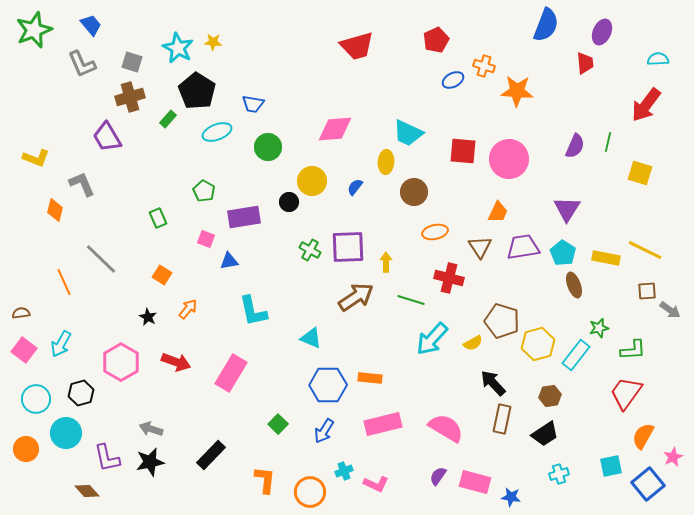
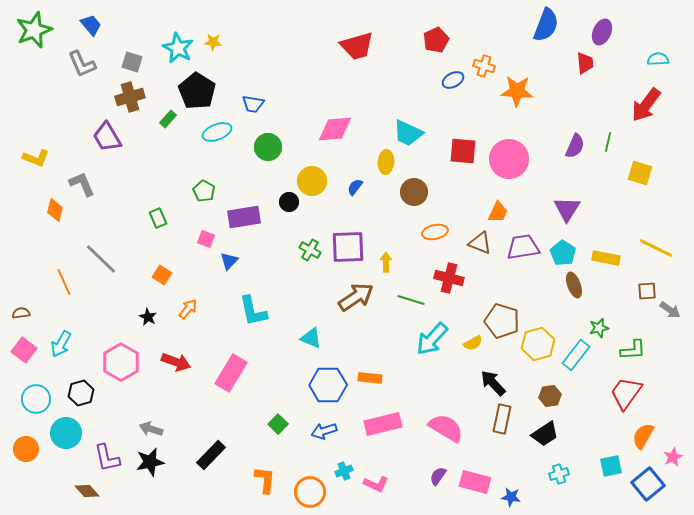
brown triangle at (480, 247): moved 4 px up; rotated 35 degrees counterclockwise
yellow line at (645, 250): moved 11 px right, 2 px up
blue triangle at (229, 261): rotated 36 degrees counterclockwise
blue arrow at (324, 431): rotated 40 degrees clockwise
